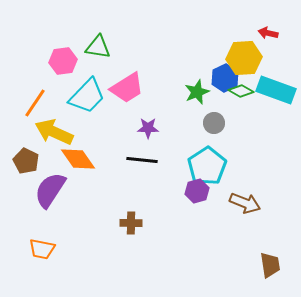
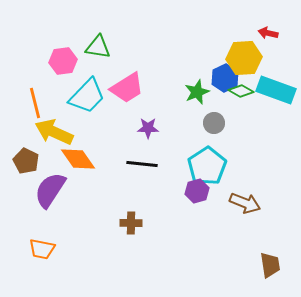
orange line: rotated 48 degrees counterclockwise
black line: moved 4 px down
